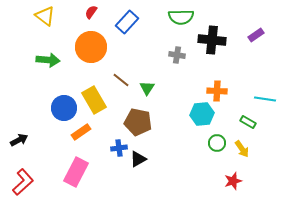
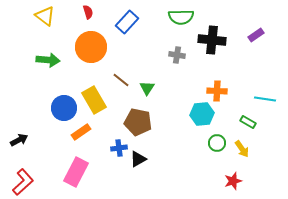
red semicircle: moved 3 px left; rotated 128 degrees clockwise
